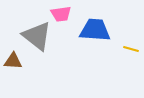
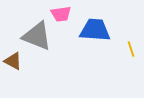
gray triangle: rotated 16 degrees counterclockwise
yellow line: rotated 56 degrees clockwise
brown triangle: rotated 24 degrees clockwise
